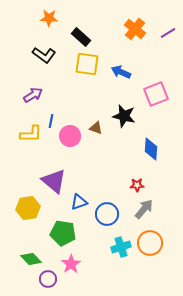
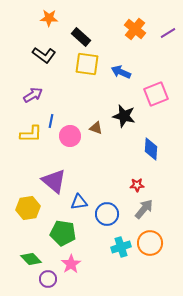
blue triangle: rotated 12 degrees clockwise
